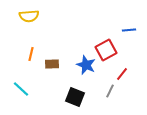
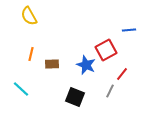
yellow semicircle: rotated 66 degrees clockwise
